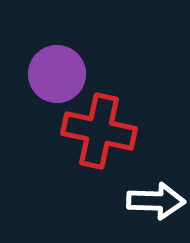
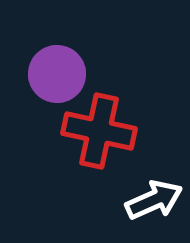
white arrow: moved 2 px left, 1 px up; rotated 26 degrees counterclockwise
